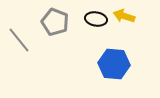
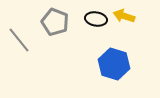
blue hexagon: rotated 12 degrees clockwise
